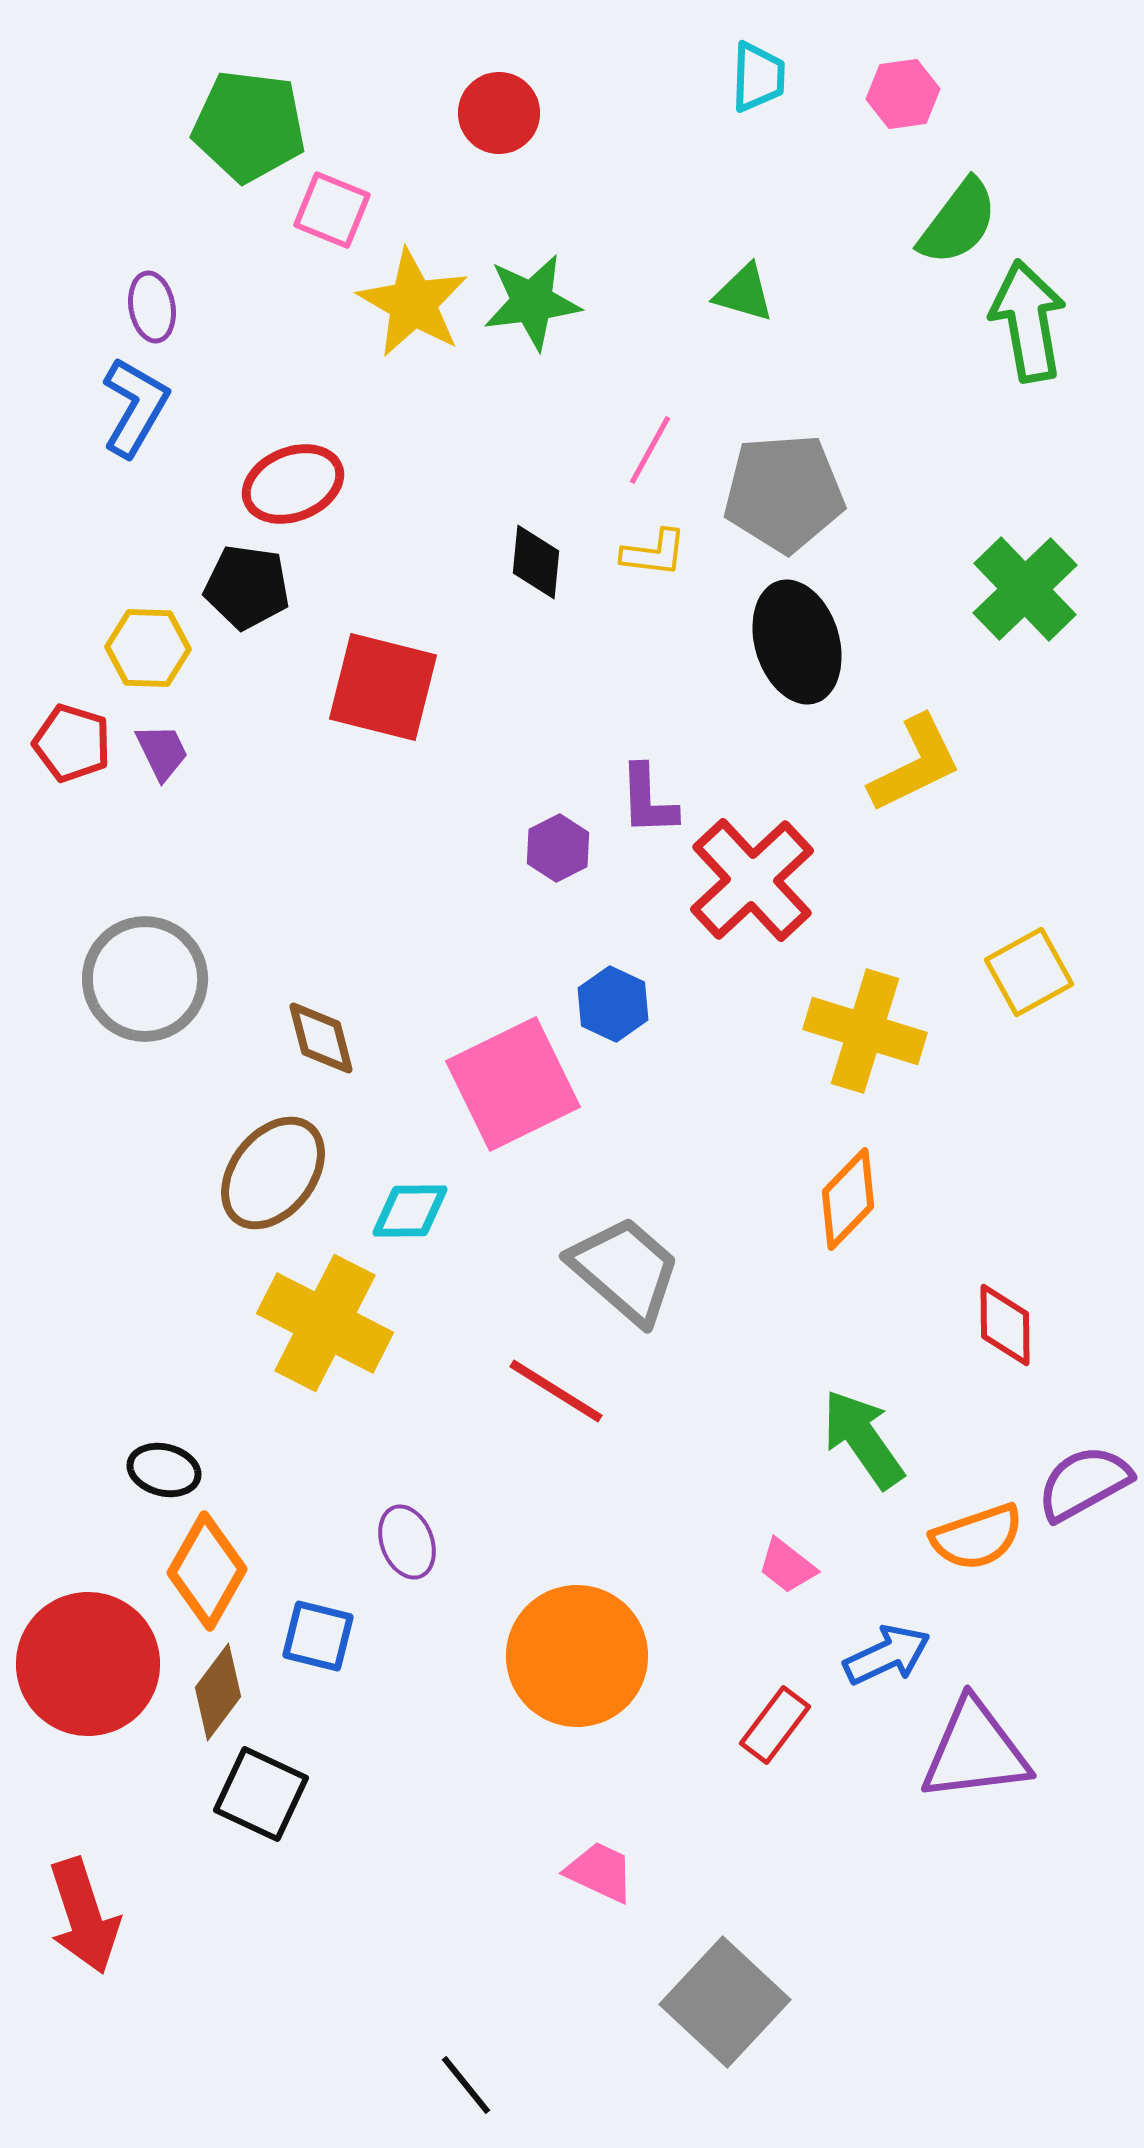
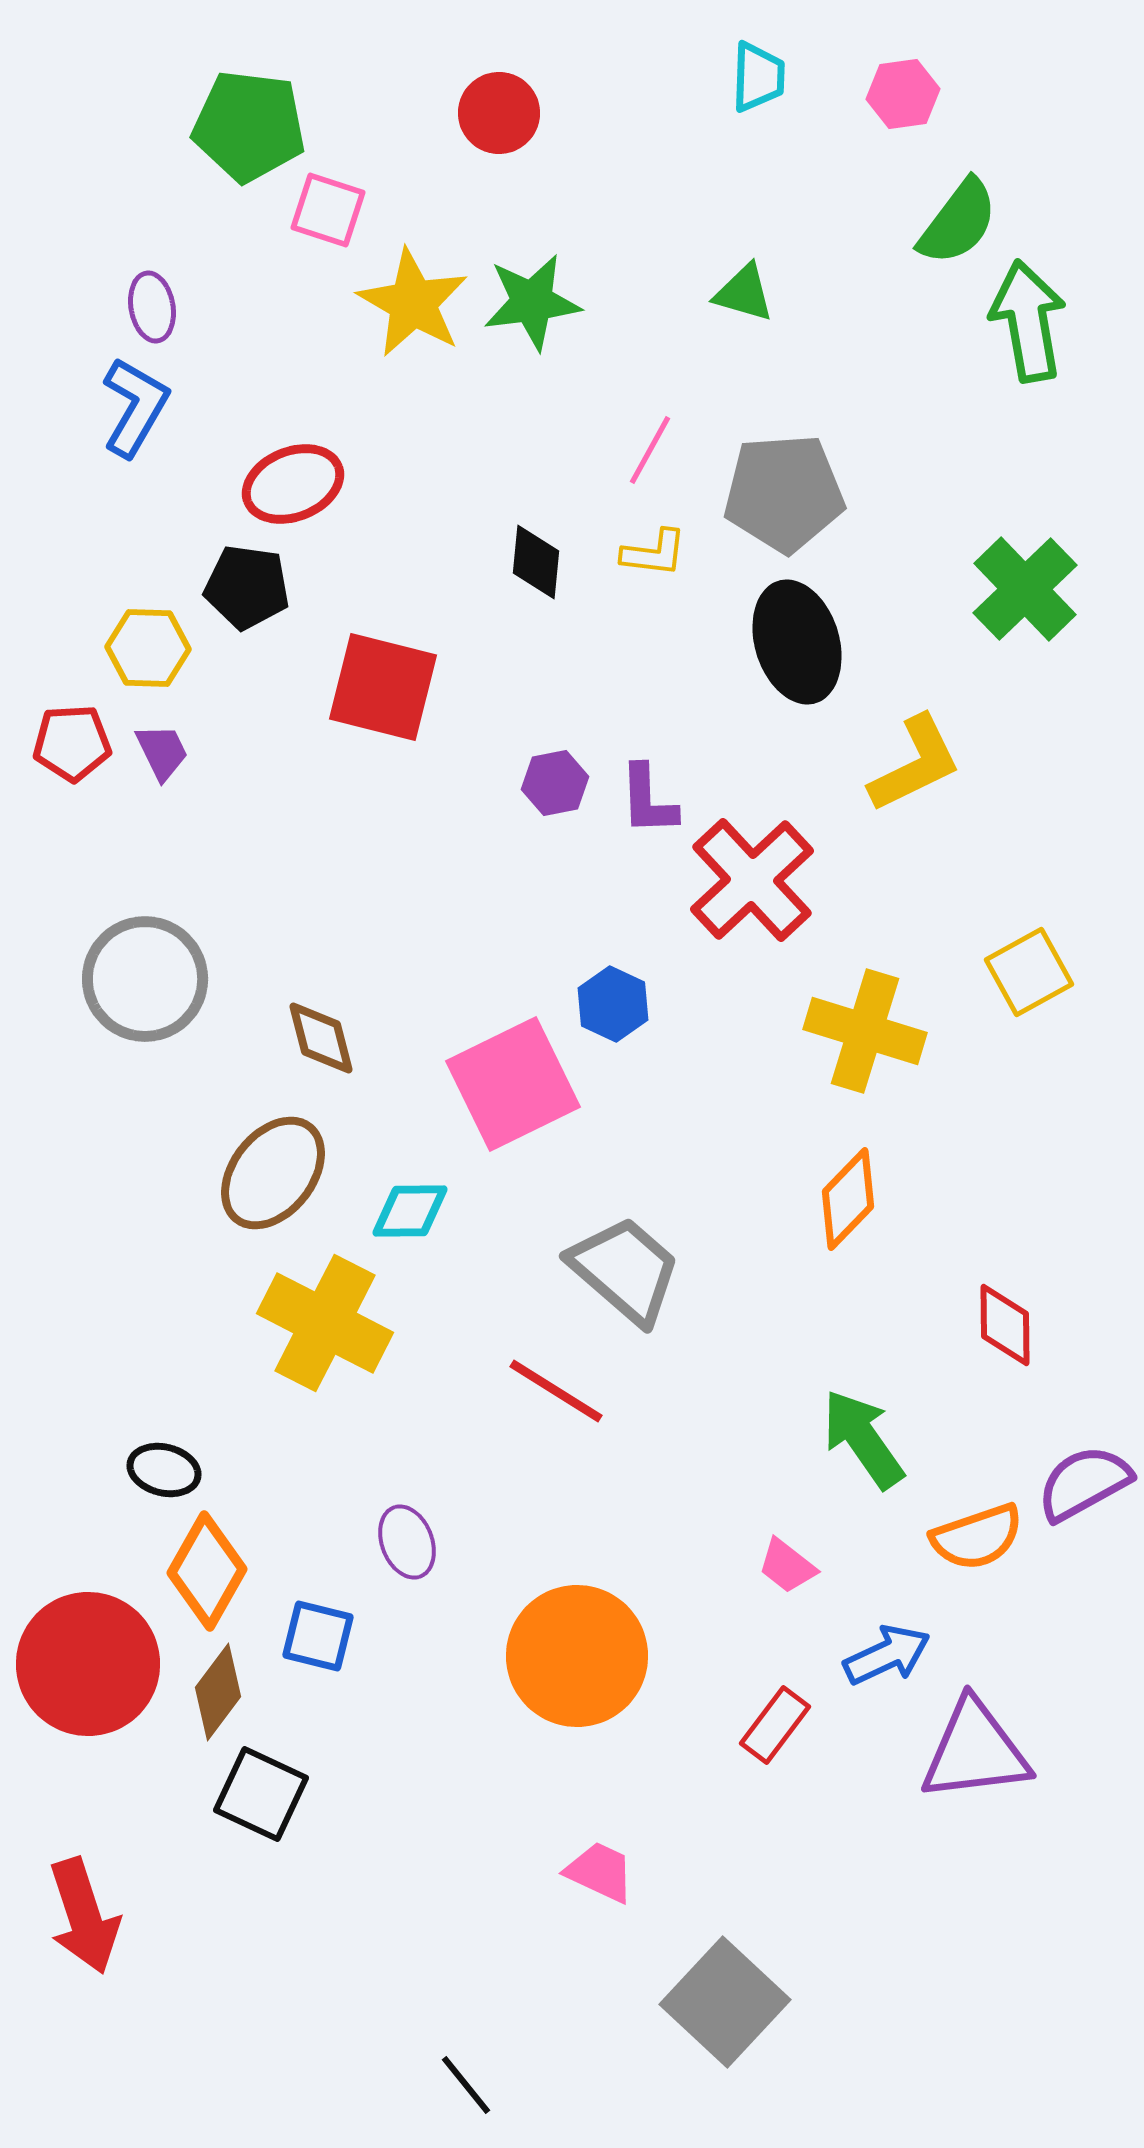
pink square at (332, 210): moved 4 px left; rotated 4 degrees counterclockwise
red pentagon at (72, 743): rotated 20 degrees counterclockwise
purple hexagon at (558, 848): moved 3 px left, 65 px up; rotated 16 degrees clockwise
